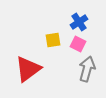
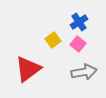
yellow square: rotated 28 degrees counterclockwise
pink square: rotated 14 degrees clockwise
gray arrow: moved 3 px left, 3 px down; rotated 65 degrees clockwise
